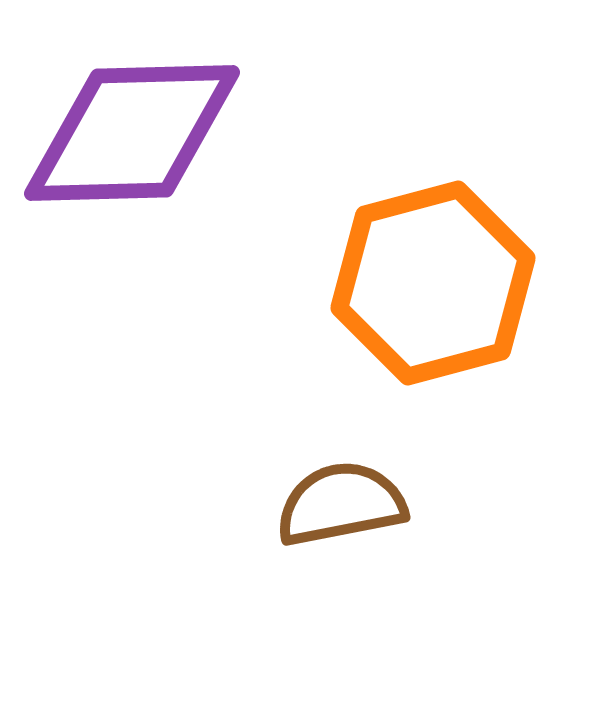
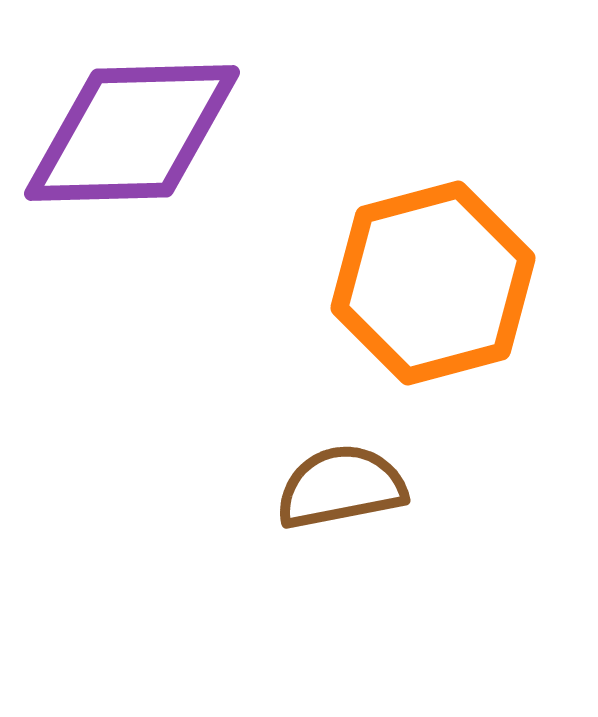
brown semicircle: moved 17 px up
